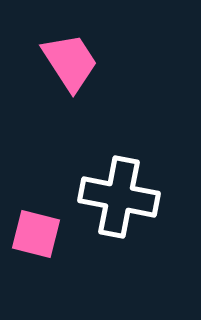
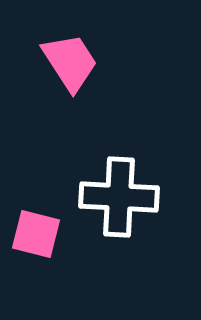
white cross: rotated 8 degrees counterclockwise
